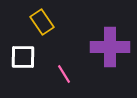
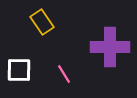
white square: moved 4 px left, 13 px down
